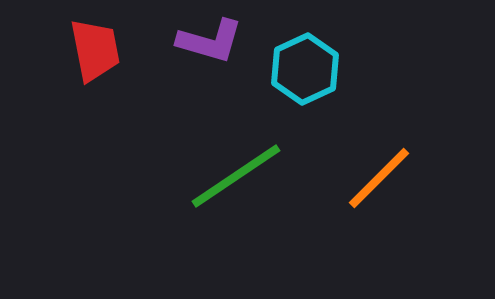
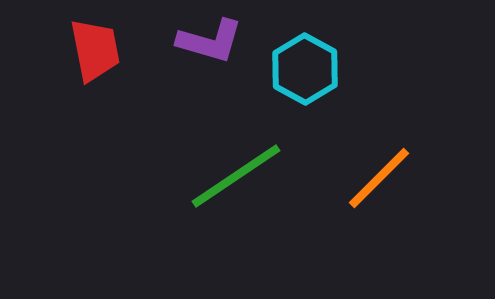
cyan hexagon: rotated 6 degrees counterclockwise
